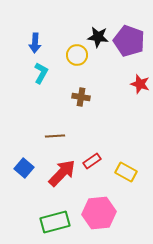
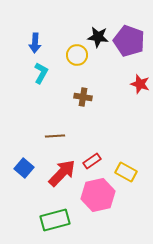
brown cross: moved 2 px right
pink hexagon: moved 1 px left, 18 px up; rotated 8 degrees counterclockwise
green rectangle: moved 2 px up
